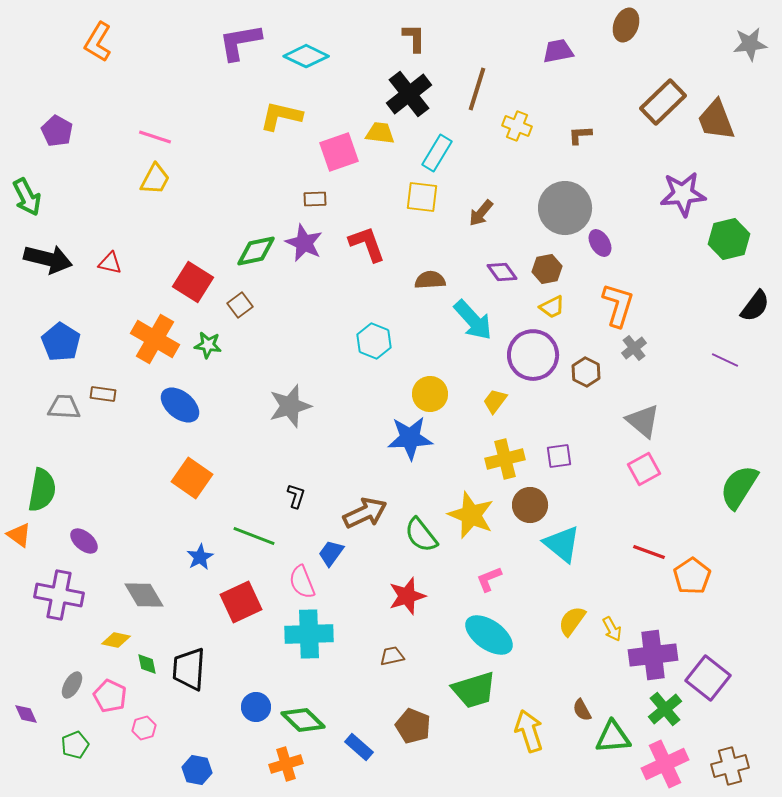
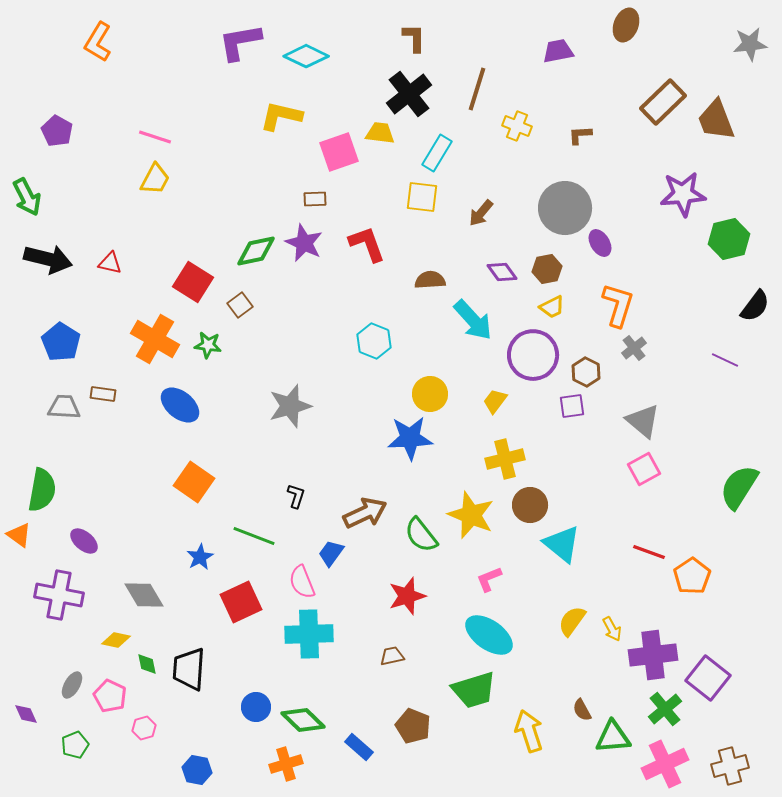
purple square at (559, 456): moved 13 px right, 50 px up
orange square at (192, 478): moved 2 px right, 4 px down
